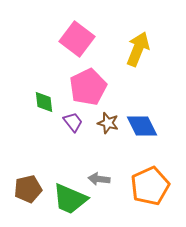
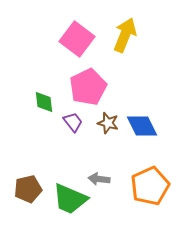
yellow arrow: moved 13 px left, 14 px up
